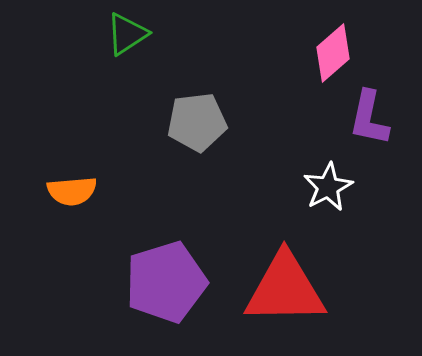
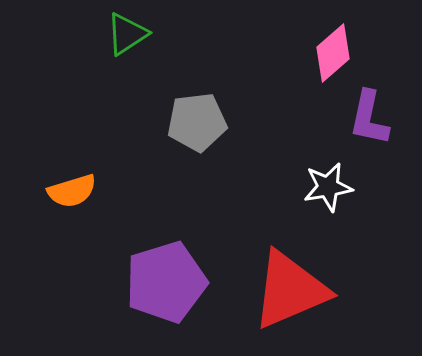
white star: rotated 18 degrees clockwise
orange semicircle: rotated 12 degrees counterclockwise
red triangle: moved 5 px right, 1 px down; rotated 22 degrees counterclockwise
